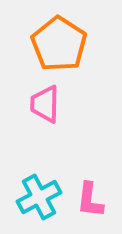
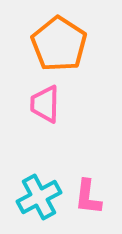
pink L-shape: moved 2 px left, 3 px up
